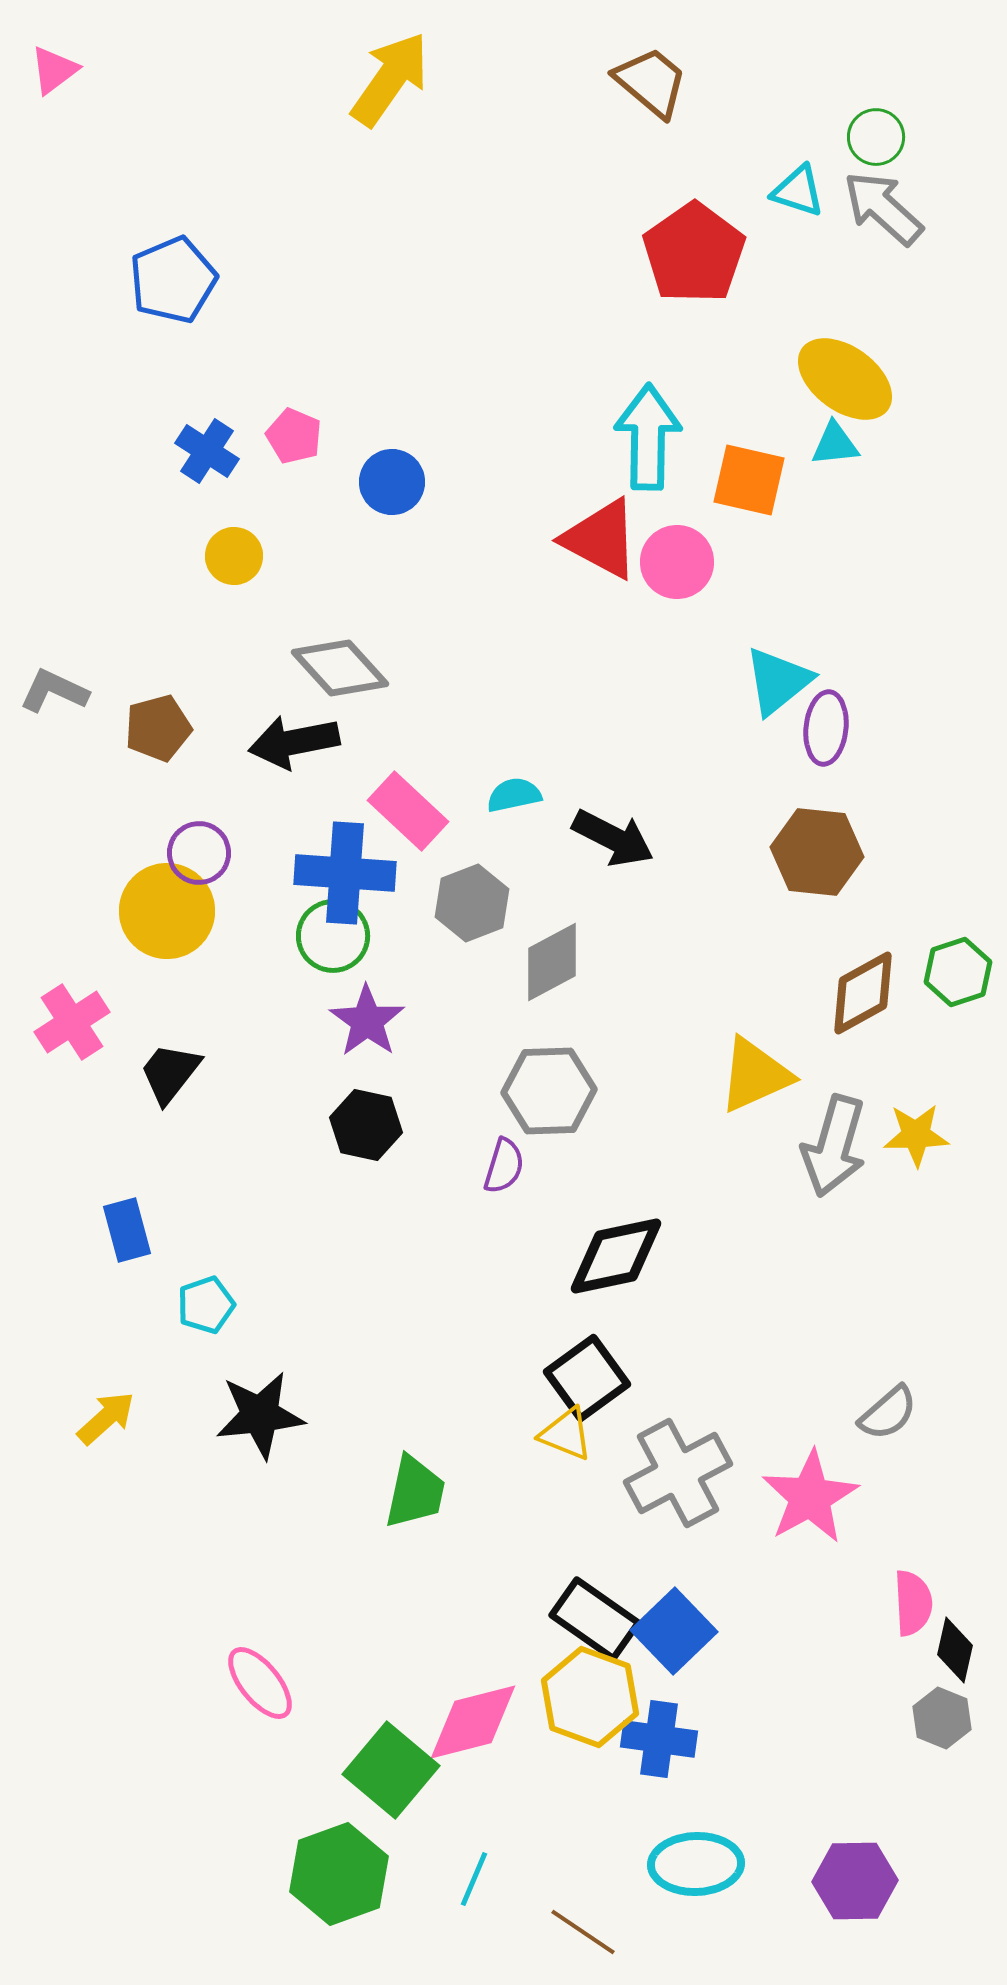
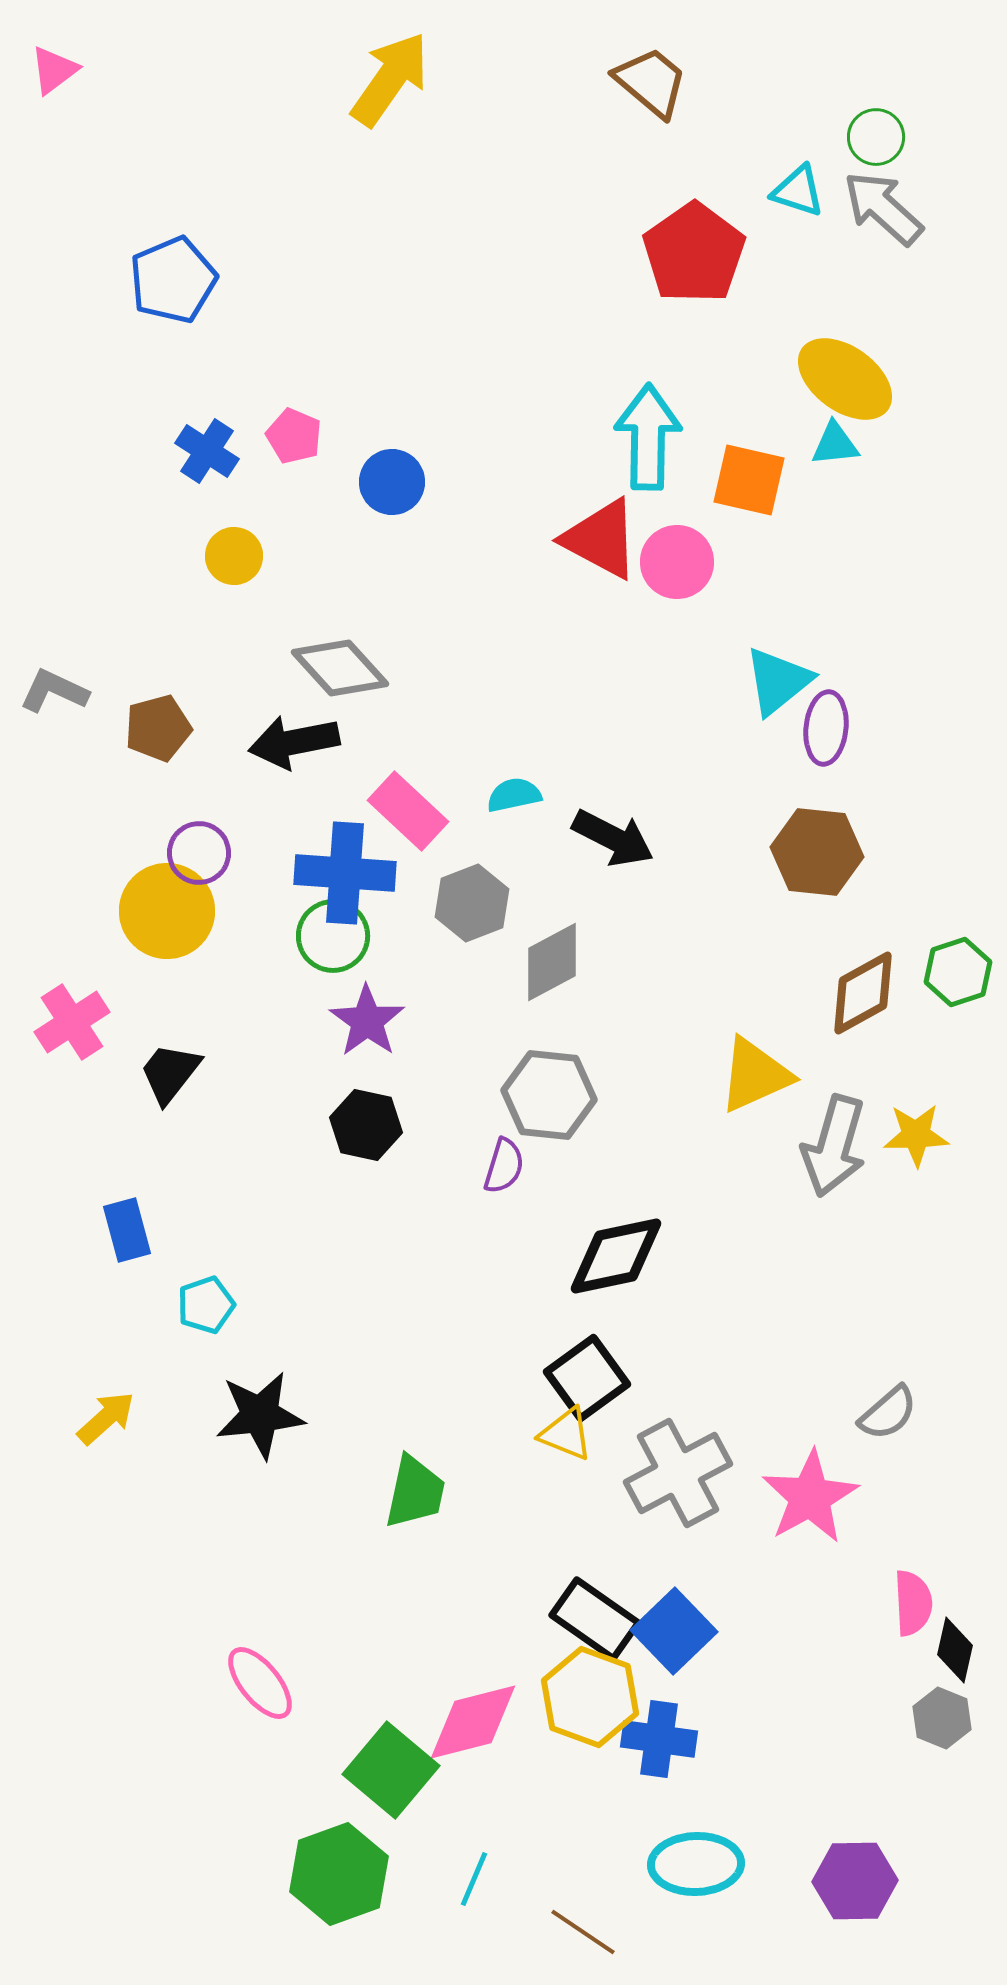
gray hexagon at (549, 1091): moved 4 px down; rotated 8 degrees clockwise
